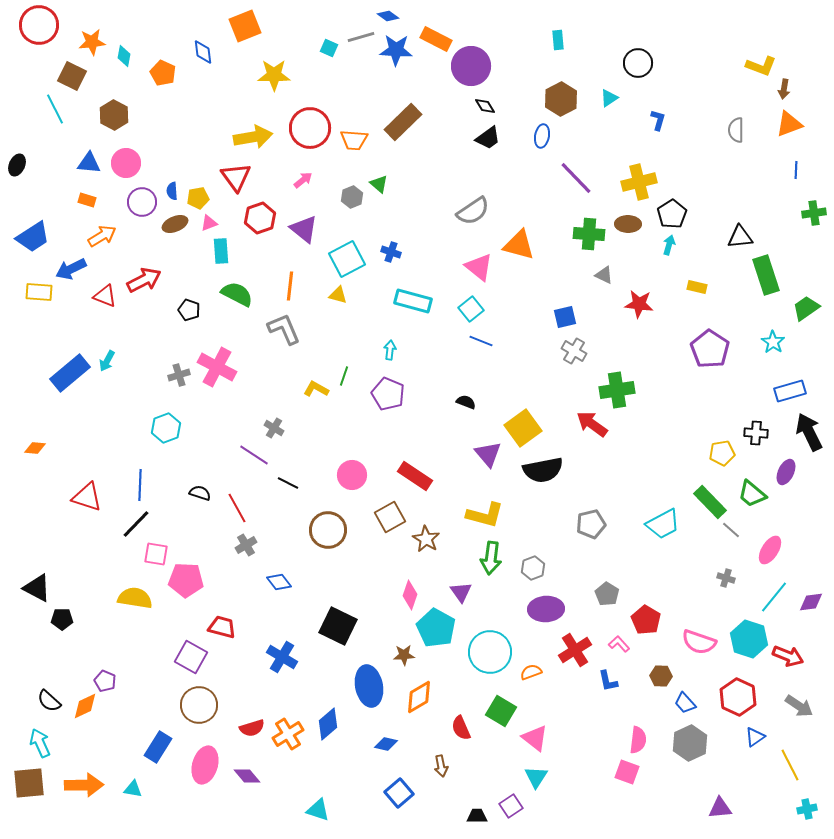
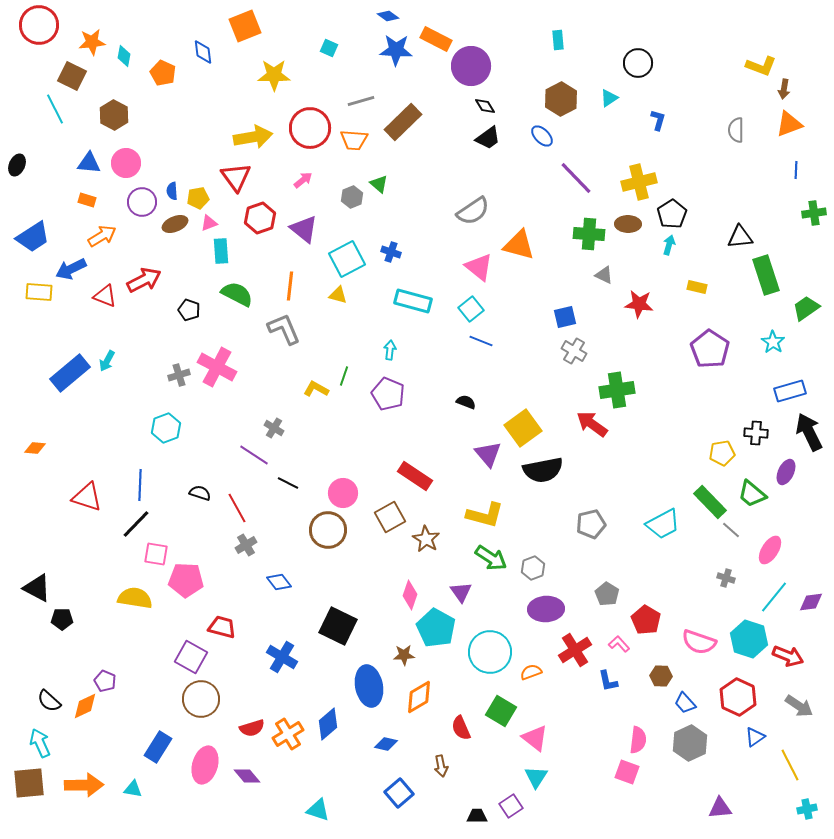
gray line at (361, 37): moved 64 px down
blue ellipse at (542, 136): rotated 55 degrees counterclockwise
pink circle at (352, 475): moved 9 px left, 18 px down
green arrow at (491, 558): rotated 64 degrees counterclockwise
brown circle at (199, 705): moved 2 px right, 6 px up
